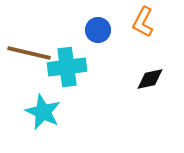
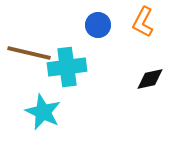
blue circle: moved 5 px up
